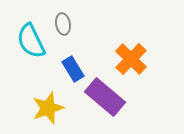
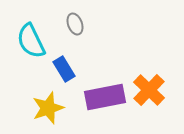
gray ellipse: moved 12 px right; rotated 10 degrees counterclockwise
orange cross: moved 18 px right, 31 px down
blue rectangle: moved 9 px left
purple rectangle: rotated 51 degrees counterclockwise
